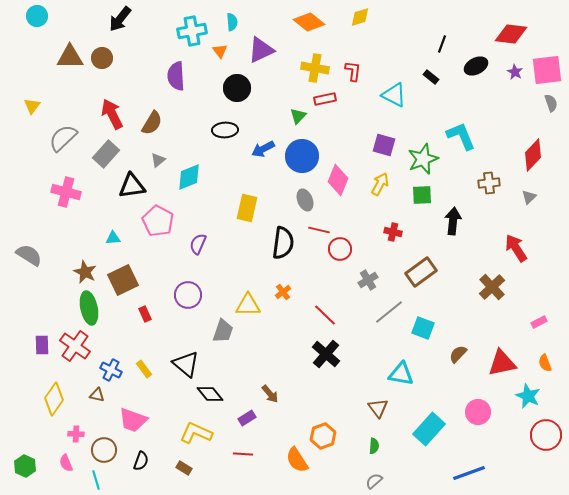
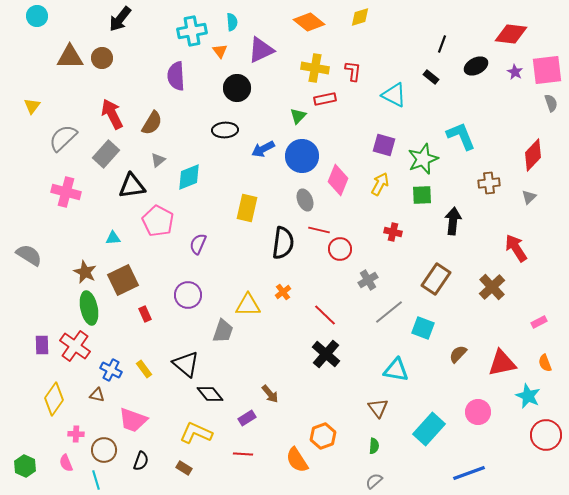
brown rectangle at (421, 272): moved 15 px right, 7 px down; rotated 20 degrees counterclockwise
cyan triangle at (401, 374): moved 5 px left, 4 px up
